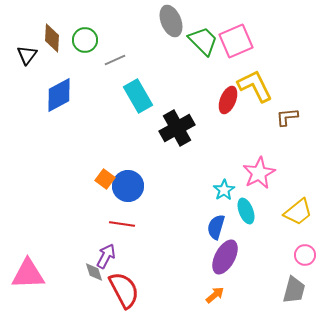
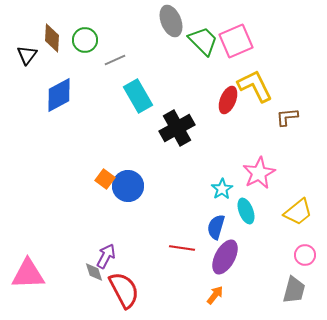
cyan star: moved 2 px left, 1 px up
red line: moved 60 px right, 24 px down
orange arrow: rotated 12 degrees counterclockwise
